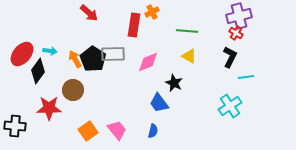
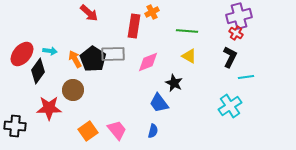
red rectangle: moved 1 px down
